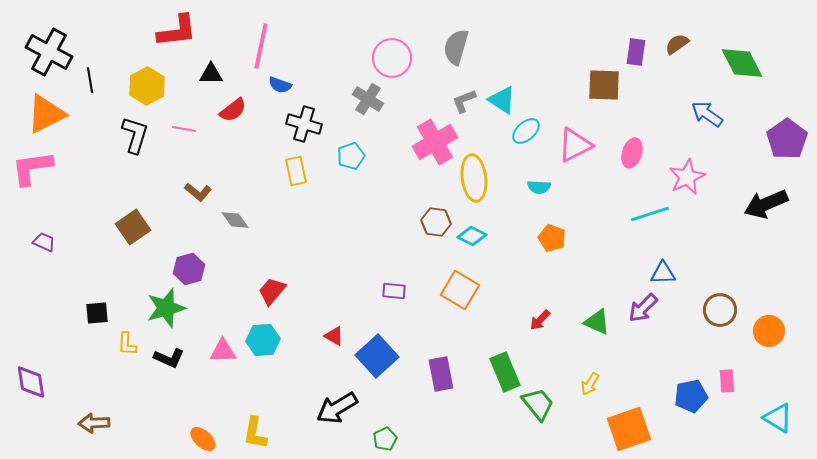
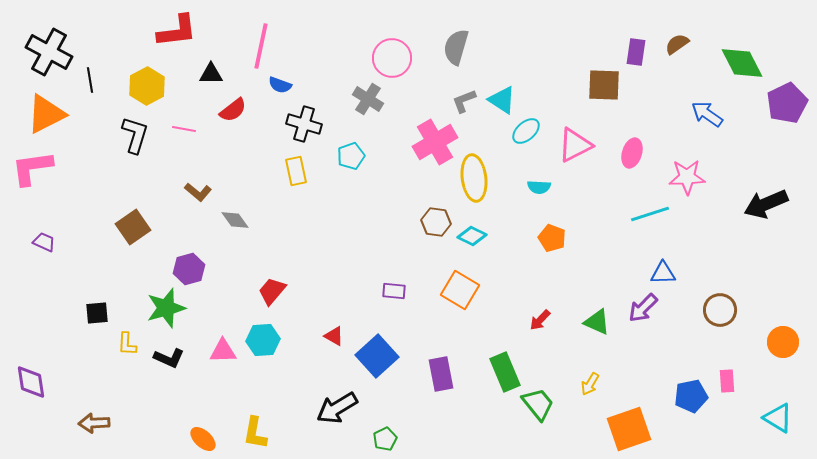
purple pentagon at (787, 139): moved 36 px up; rotated 9 degrees clockwise
pink star at (687, 177): rotated 24 degrees clockwise
orange circle at (769, 331): moved 14 px right, 11 px down
